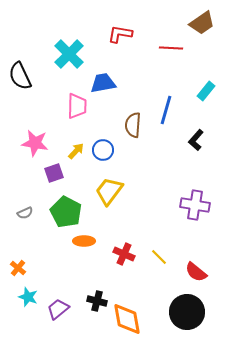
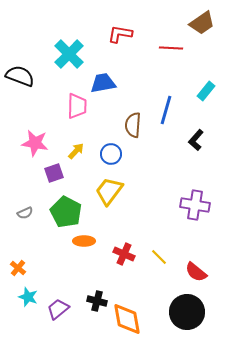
black semicircle: rotated 136 degrees clockwise
blue circle: moved 8 px right, 4 px down
